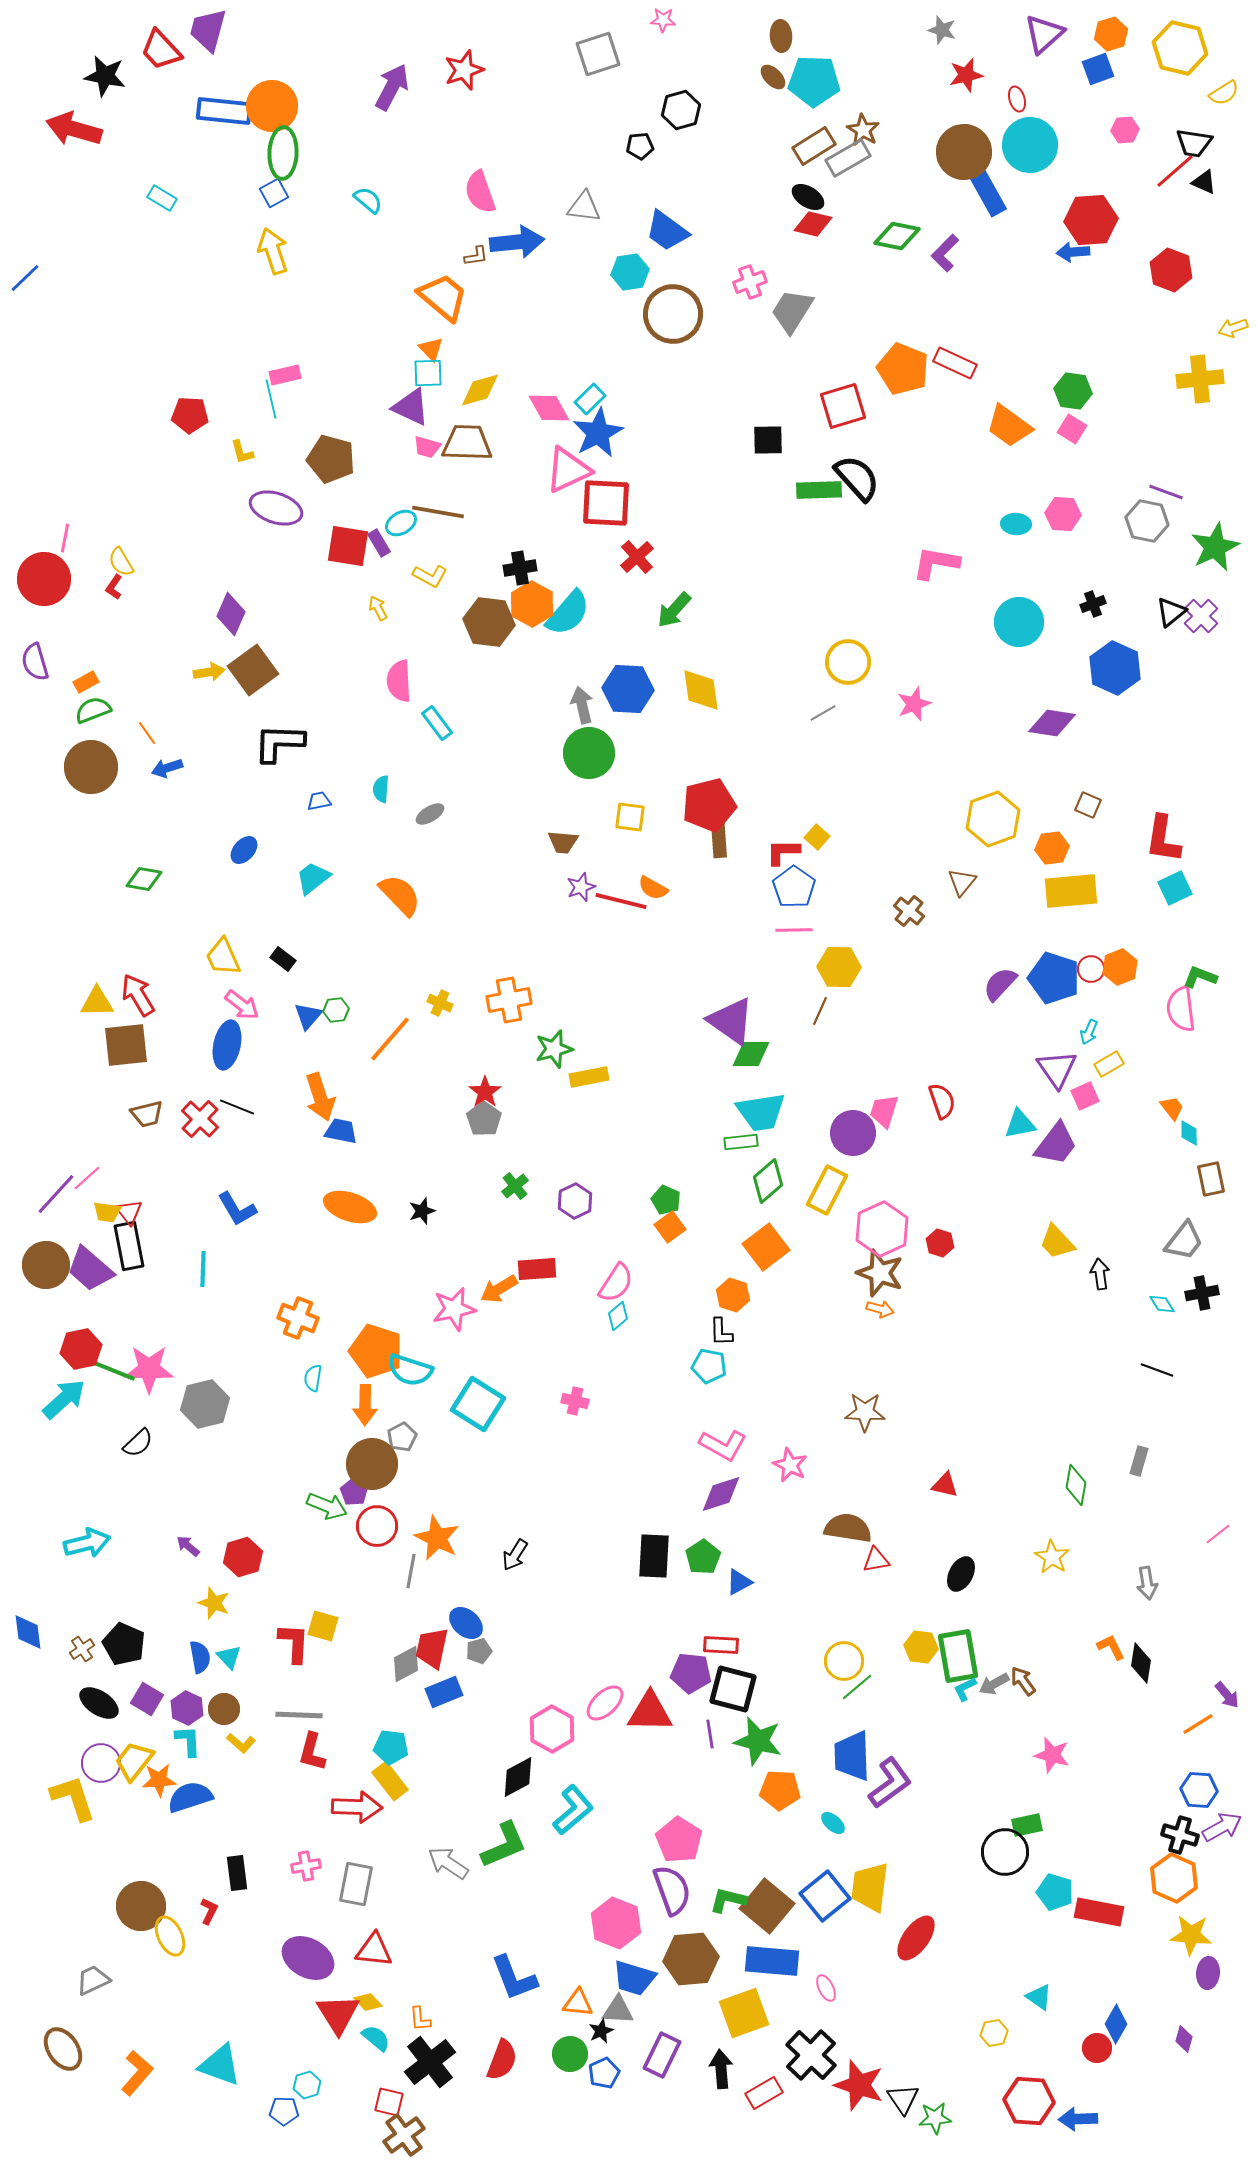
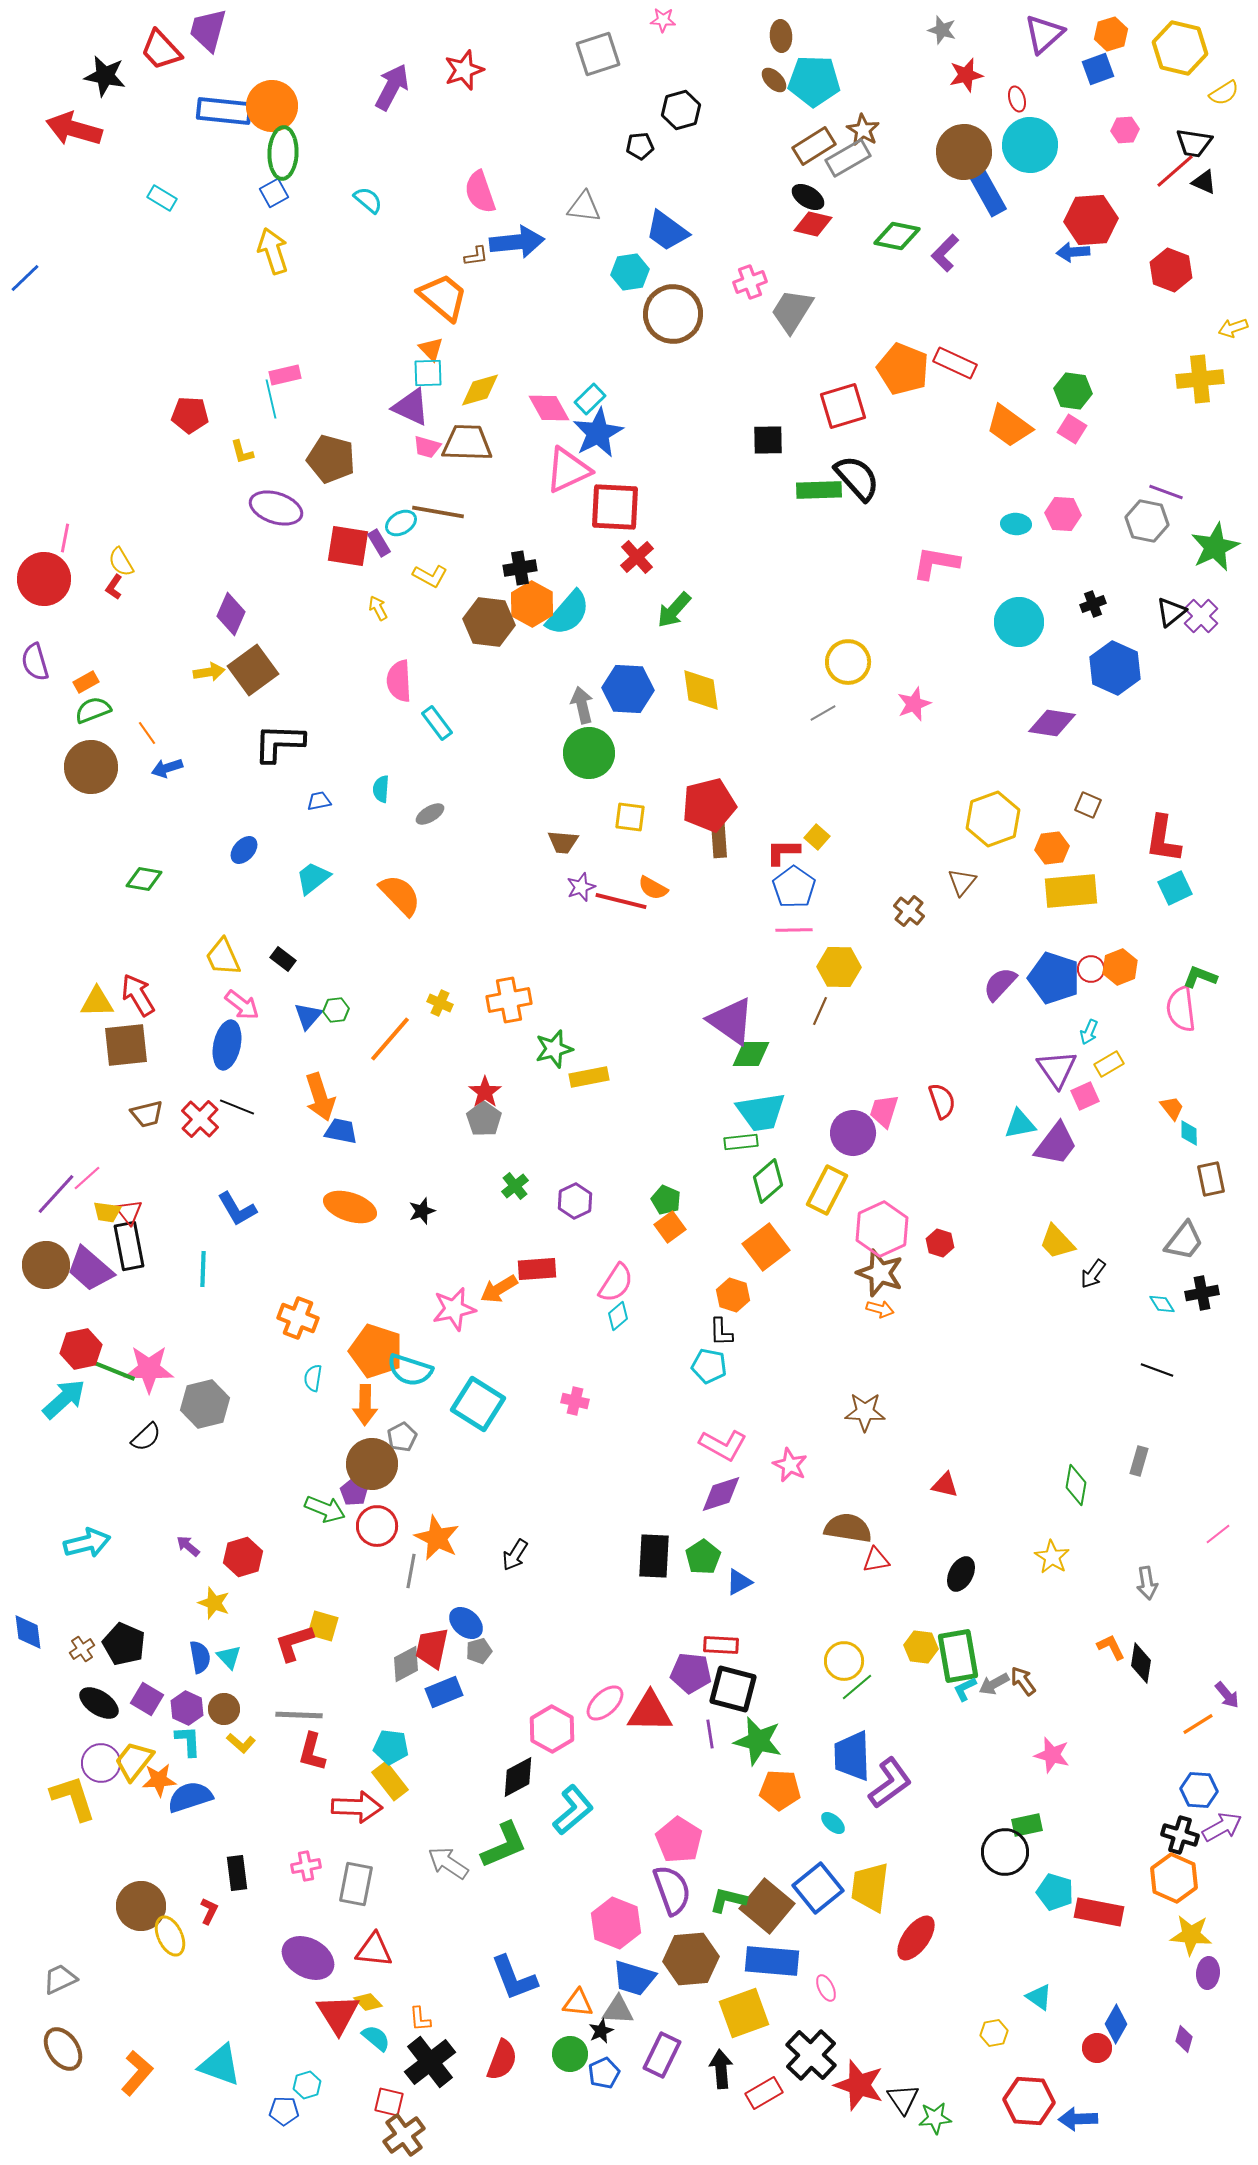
brown ellipse at (773, 77): moved 1 px right, 3 px down
red square at (606, 503): moved 9 px right, 4 px down
black arrow at (1100, 1274): moved 7 px left; rotated 136 degrees counterclockwise
black semicircle at (138, 1443): moved 8 px right, 6 px up
green arrow at (327, 1506): moved 2 px left, 3 px down
red L-shape at (294, 1643): rotated 111 degrees counterclockwise
blue square at (825, 1896): moved 7 px left, 8 px up
gray trapezoid at (93, 1980): moved 33 px left, 1 px up
